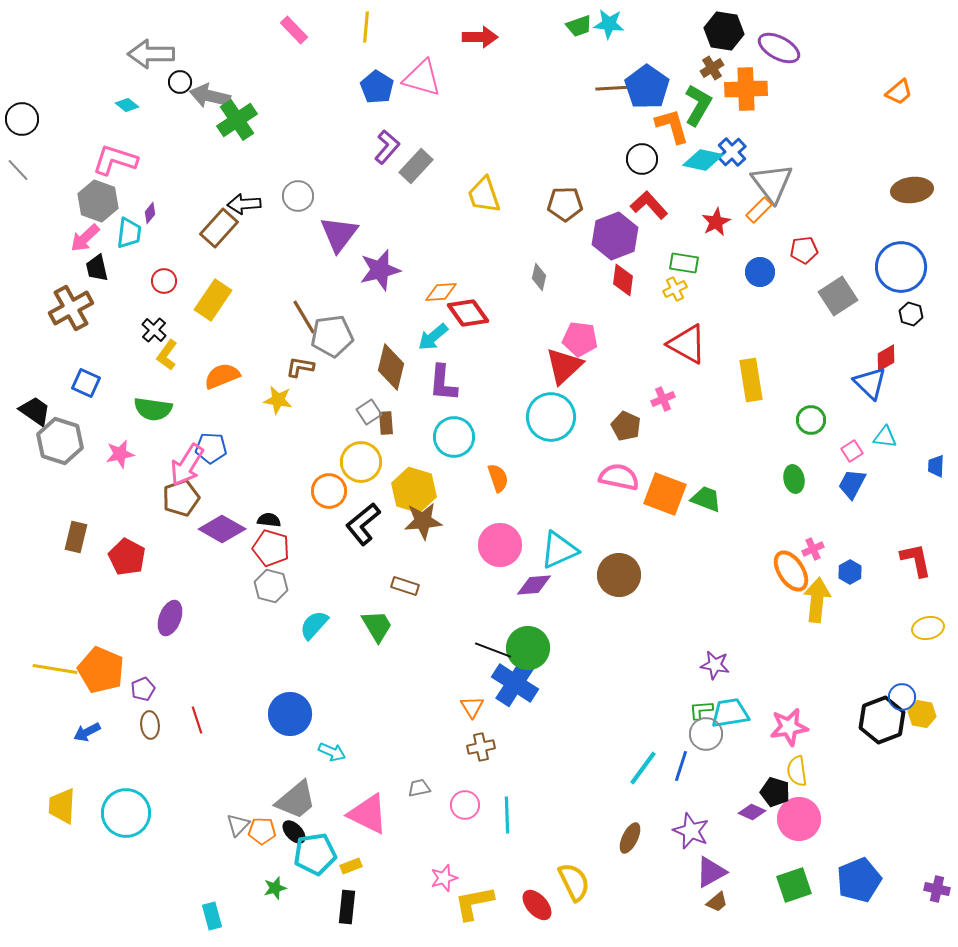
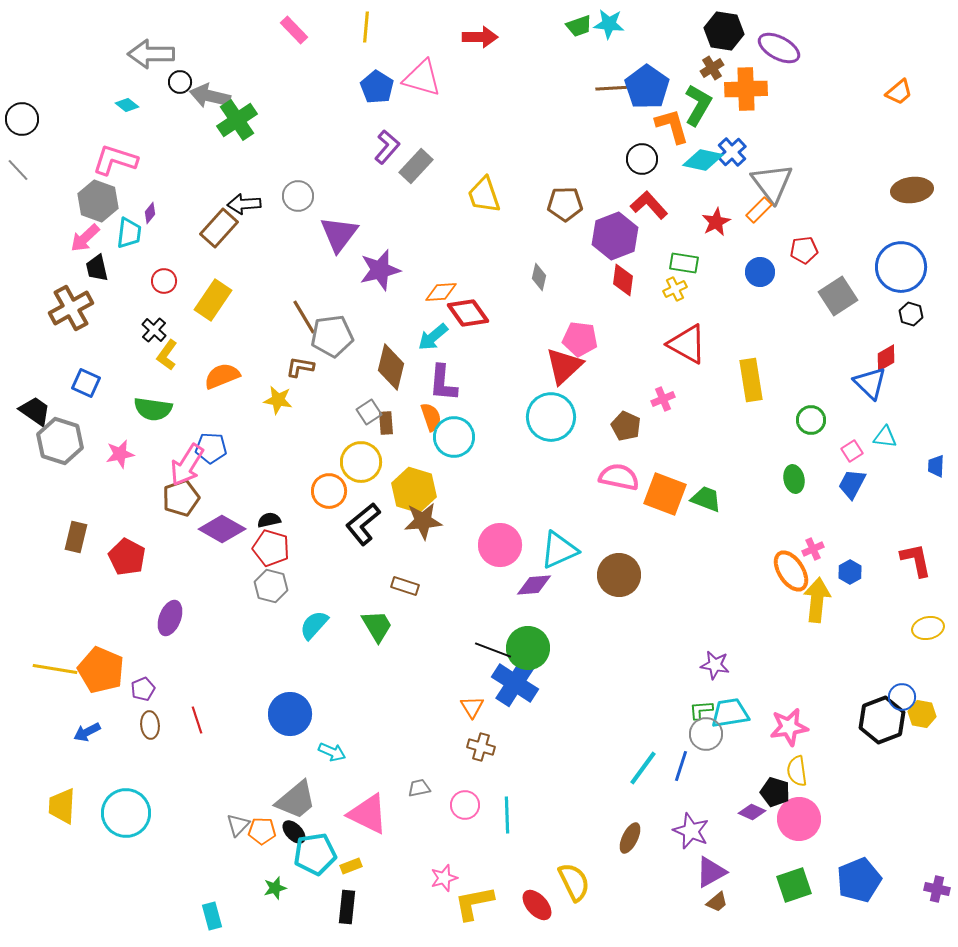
orange semicircle at (498, 478): moved 67 px left, 61 px up
black semicircle at (269, 520): rotated 20 degrees counterclockwise
brown cross at (481, 747): rotated 28 degrees clockwise
